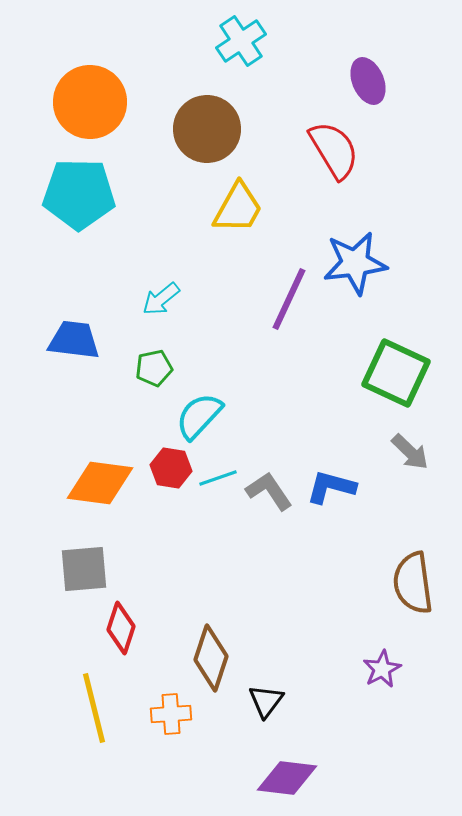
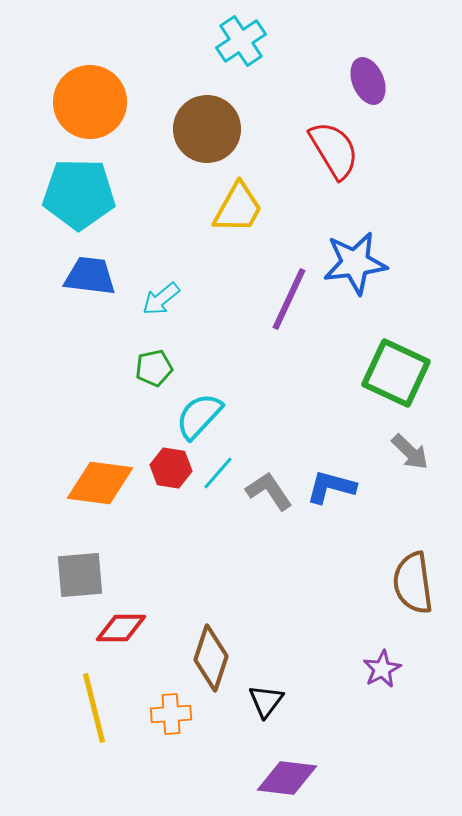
blue trapezoid: moved 16 px right, 64 px up
cyan line: moved 5 px up; rotated 30 degrees counterclockwise
gray square: moved 4 px left, 6 px down
red diamond: rotated 72 degrees clockwise
